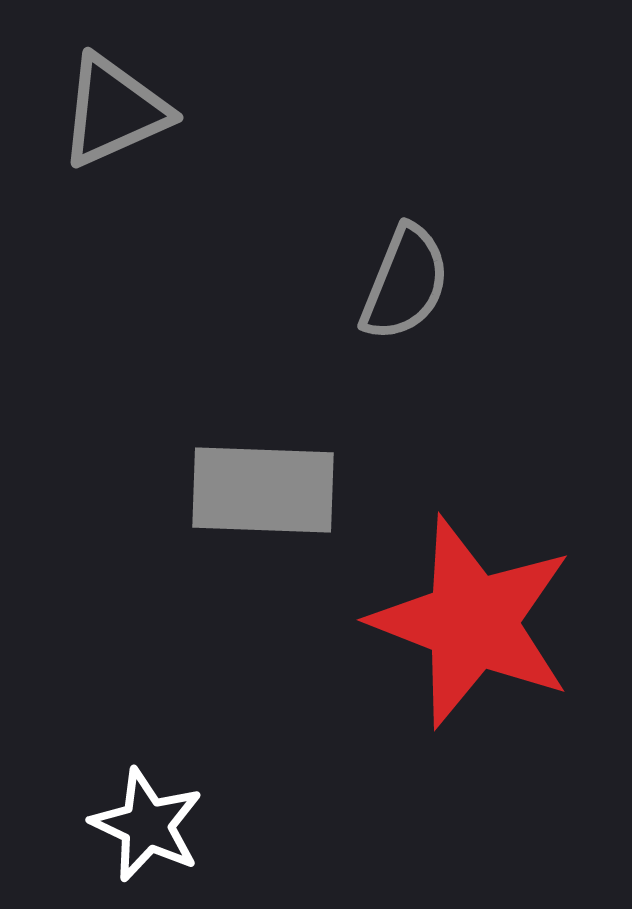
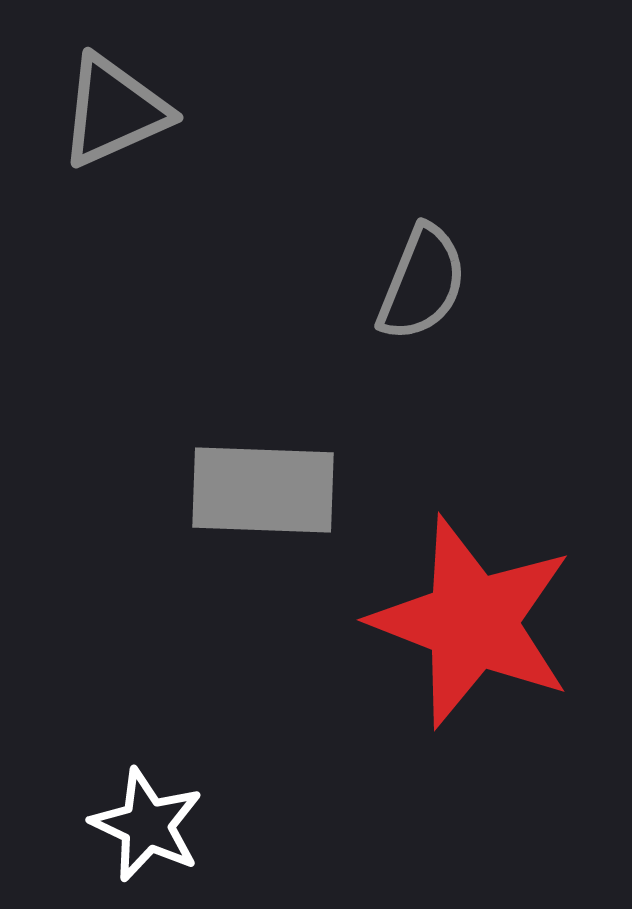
gray semicircle: moved 17 px right
